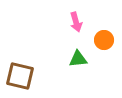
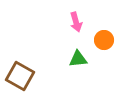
brown square: rotated 16 degrees clockwise
